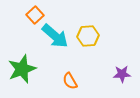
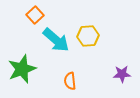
cyan arrow: moved 1 px right, 4 px down
orange semicircle: rotated 24 degrees clockwise
